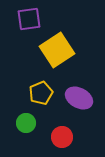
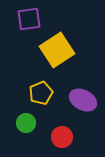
purple ellipse: moved 4 px right, 2 px down
